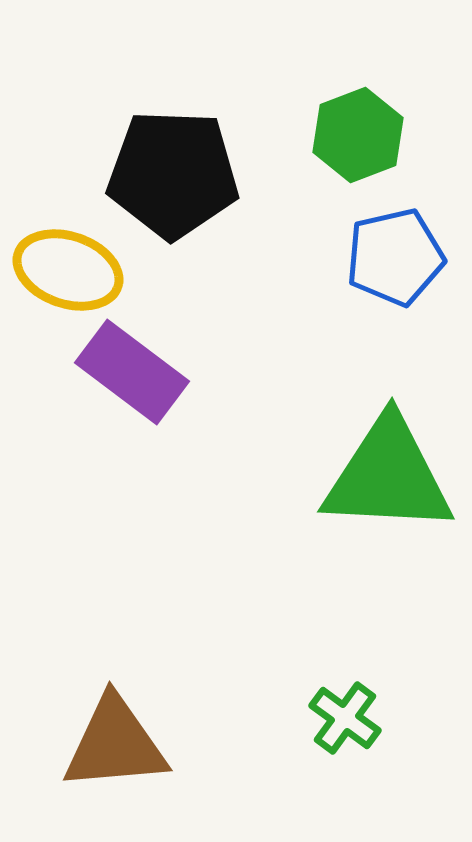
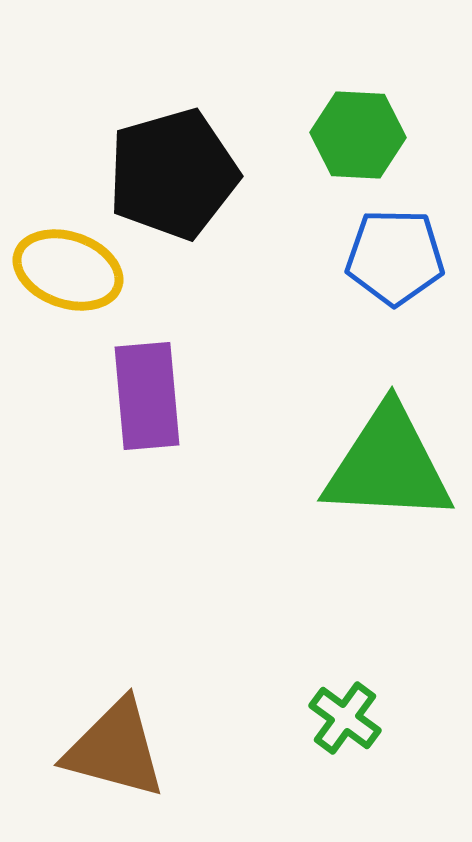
green hexagon: rotated 24 degrees clockwise
black pentagon: rotated 18 degrees counterclockwise
blue pentagon: rotated 14 degrees clockwise
purple rectangle: moved 15 px right, 24 px down; rotated 48 degrees clockwise
green triangle: moved 11 px up
brown triangle: moved 5 px down; rotated 20 degrees clockwise
